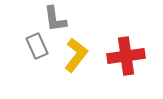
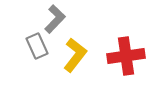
gray L-shape: rotated 128 degrees counterclockwise
yellow L-shape: moved 1 px left
